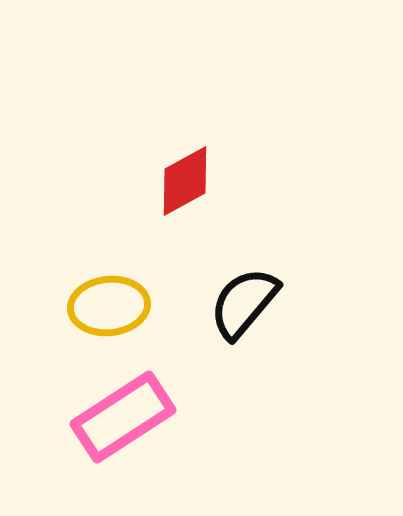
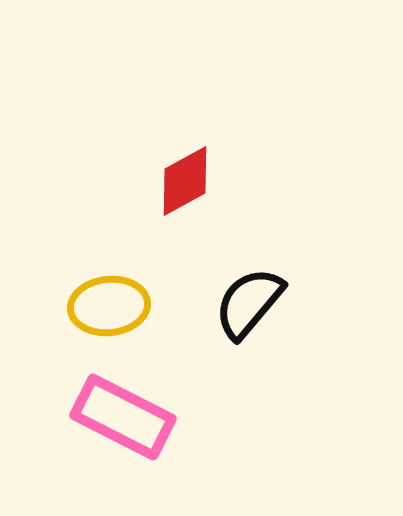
black semicircle: moved 5 px right
pink rectangle: rotated 60 degrees clockwise
